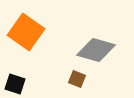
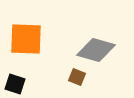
orange square: moved 7 px down; rotated 33 degrees counterclockwise
brown square: moved 2 px up
